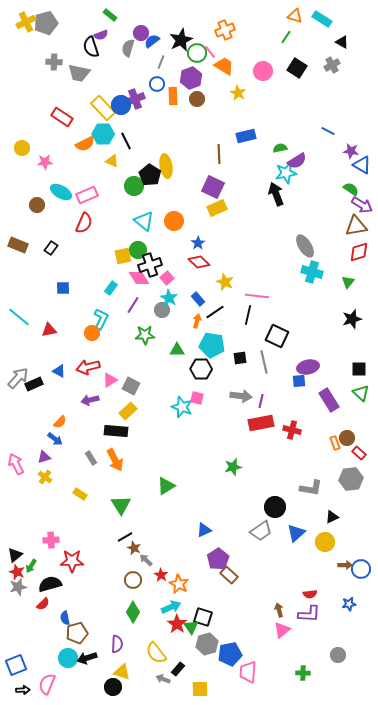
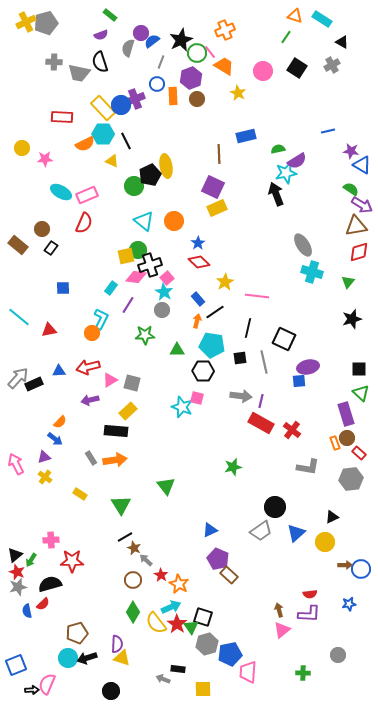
black semicircle at (91, 47): moved 9 px right, 15 px down
red rectangle at (62, 117): rotated 30 degrees counterclockwise
blue line at (328, 131): rotated 40 degrees counterclockwise
green semicircle at (280, 148): moved 2 px left, 1 px down
pink star at (45, 162): moved 3 px up
black pentagon at (150, 175): rotated 15 degrees clockwise
brown circle at (37, 205): moved 5 px right, 24 px down
brown rectangle at (18, 245): rotated 18 degrees clockwise
gray ellipse at (305, 246): moved 2 px left, 1 px up
yellow square at (123, 256): moved 3 px right
pink diamond at (139, 278): moved 3 px left, 1 px up; rotated 50 degrees counterclockwise
yellow star at (225, 282): rotated 18 degrees clockwise
cyan star at (169, 298): moved 5 px left, 6 px up
purple line at (133, 305): moved 5 px left
black line at (248, 315): moved 13 px down
black square at (277, 336): moved 7 px right, 3 px down
black hexagon at (201, 369): moved 2 px right, 2 px down
blue triangle at (59, 371): rotated 32 degrees counterclockwise
gray square at (131, 386): moved 1 px right, 3 px up; rotated 12 degrees counterclockwise
purple rectangle at (329, 400): moved 17 px right, 14 px down; rotated 15 degrees clockwise
red rectangle at (261, 423): rotated 40 degrees clockwise
red cross at (292, 430): rotated 24 degrees clockwise
orange arrow at (115, 460): rotated 70 degrees counterclockwise
green triangle at (166, 486): rotated 36 degrees counterclockwise
gray L-shape at (311, 488): moved 3 px left, 21 px up
blue triangle at (204, 530): moved 6 px right
purple pentagon at (218, 559): rotated 15 degrees counterclockwise
green arrow at (31, 566): moved 6 px up
blue semicircle at (65, 618): moved 38 px left, 7 px up
yellow semicircle at (156, 653): moved 30 px up
black rectangle at (178, 669): rotated 56 degrees clockwise
yellow triangle at (122, 672): moved 14 px up
black circle at (113, 687): moved 2 px left, 4 px down
yellow square at (200, 689): moved 3 px right
black arrow at (23, 690): moved 9 px right
